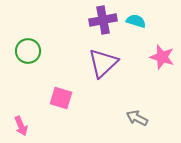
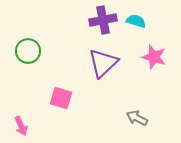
pink star: moved 8 px left
